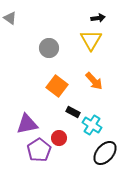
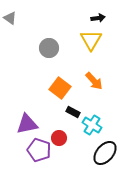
orange square: moved 3 px right, 2 px down
purple pentagon: rotated 20 degrees counterclockwise
